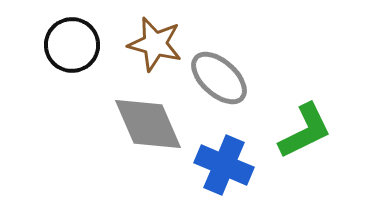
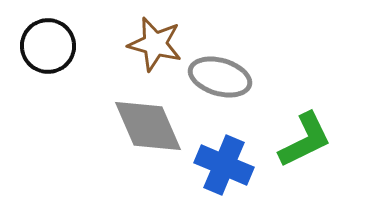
black circle: moved 24 px left, 1 px down
gray ellipse: moved 1 px right, 1 px up; rotated 26 degrees counterclockwise
gray diamond: moved 2 px down
green L-shape: moved 9 px down
